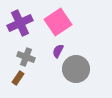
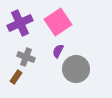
brown rectangle: moved 2 px left, 1 px up
